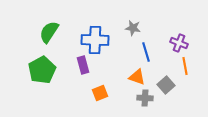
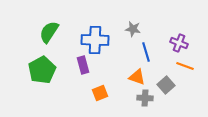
gray star: moved 1 px down
orange line: rotated 60 degrees counterclockwise
